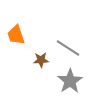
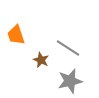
brown star: rotated 28 degrees clockwise
gray star: rotated 20 degrees clockwise
